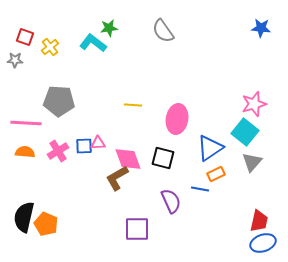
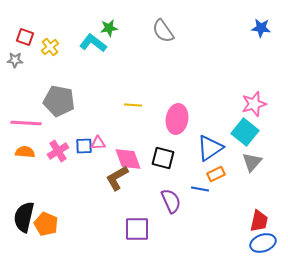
gray pentagon: rotated 8 degrees clockwise
